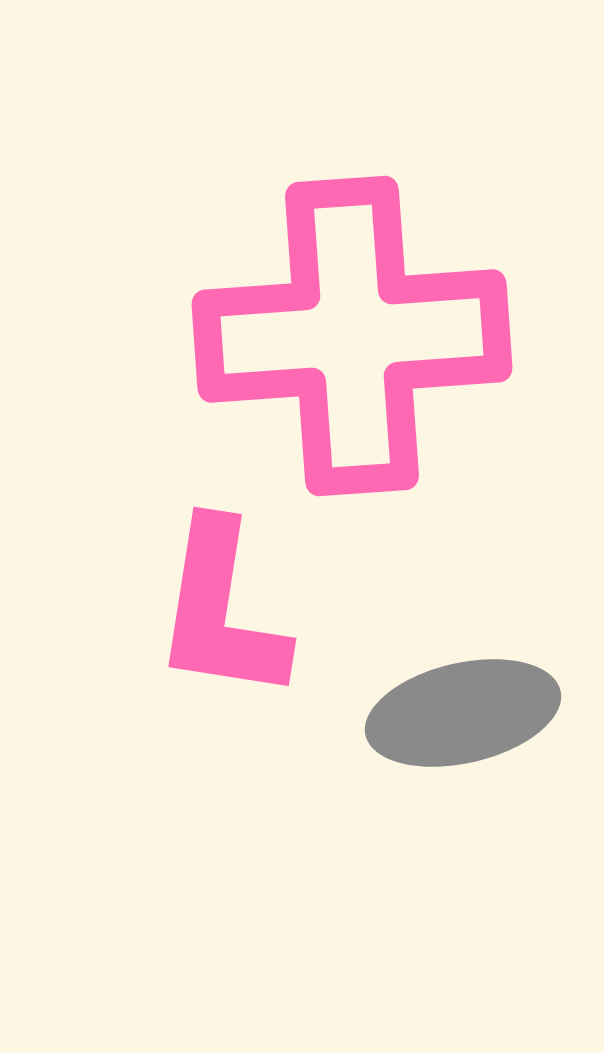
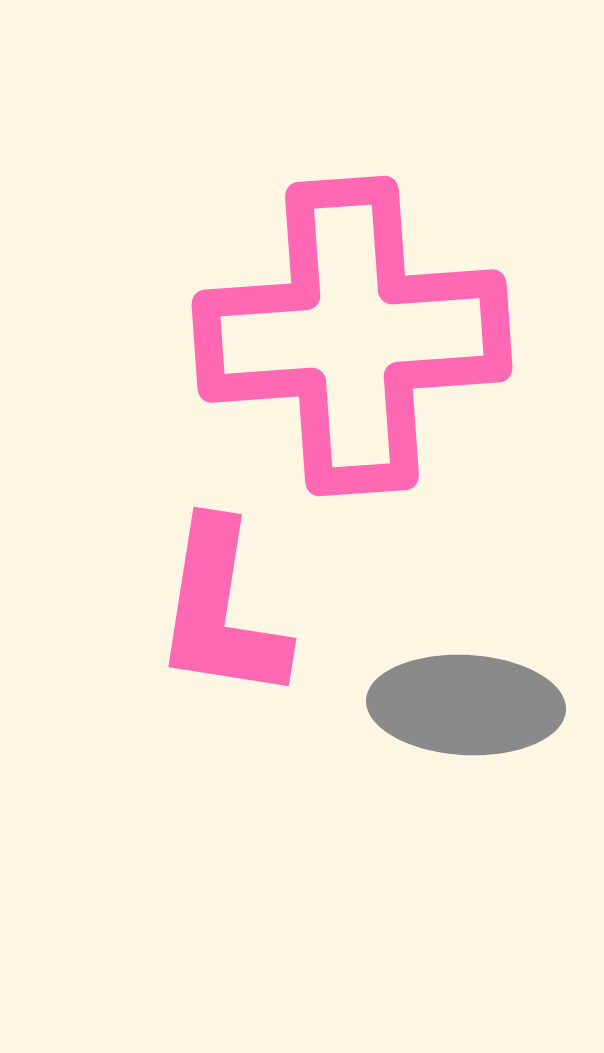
gray ellipse: moved 3 px right, 8 px up; rotated 16 degrees clockwise
